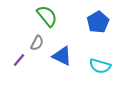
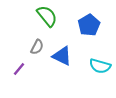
blue pentagon: moved 9 px left, 3 px down
gray semicircle: moved 4 px down
purple line: moved 9 px down
